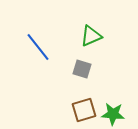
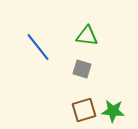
green triangle: moved 4 px left; rotated 30 degrees clockwise
green star: moved 3 px up
